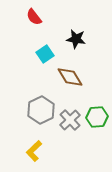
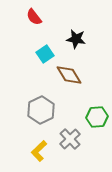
brown diamond: moved 1 px left, 2 px up
gray cross: moved 19 px down
yellow L-shape: moved 5 px right
